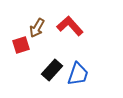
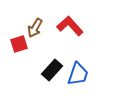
brown arrow: moved 2 px left
red square: moved 2 px left, 1 px up
